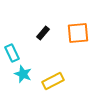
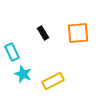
black rectangle: rotated 72 degrees counterclockwise
cyan rectangle: moved 1 px up
